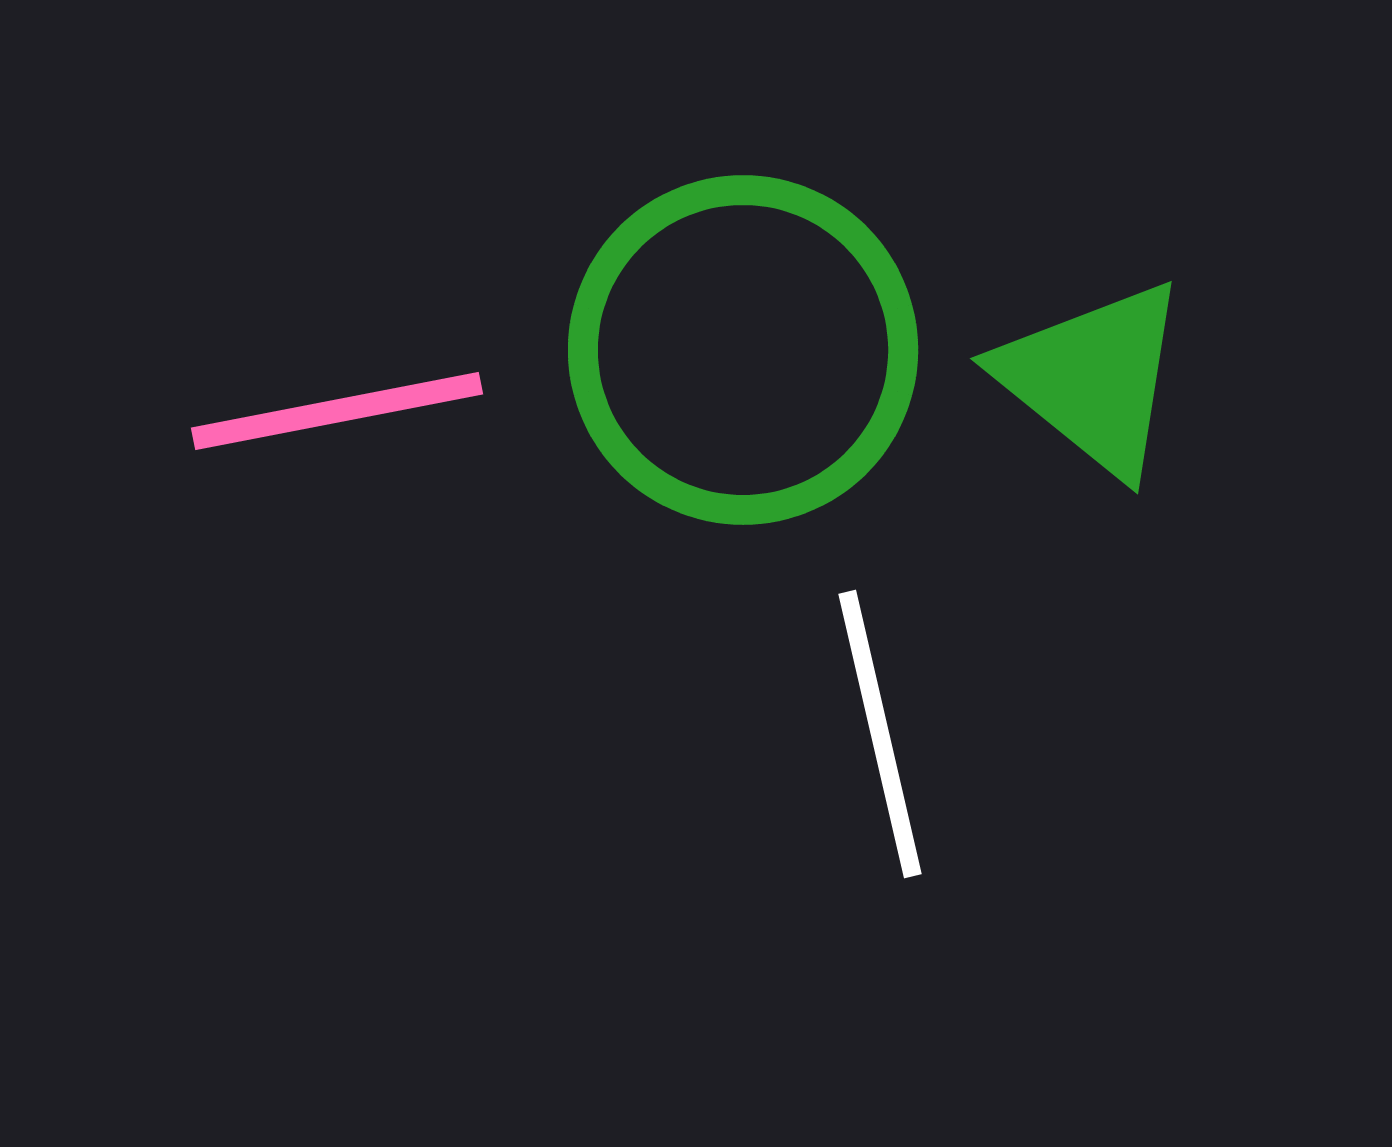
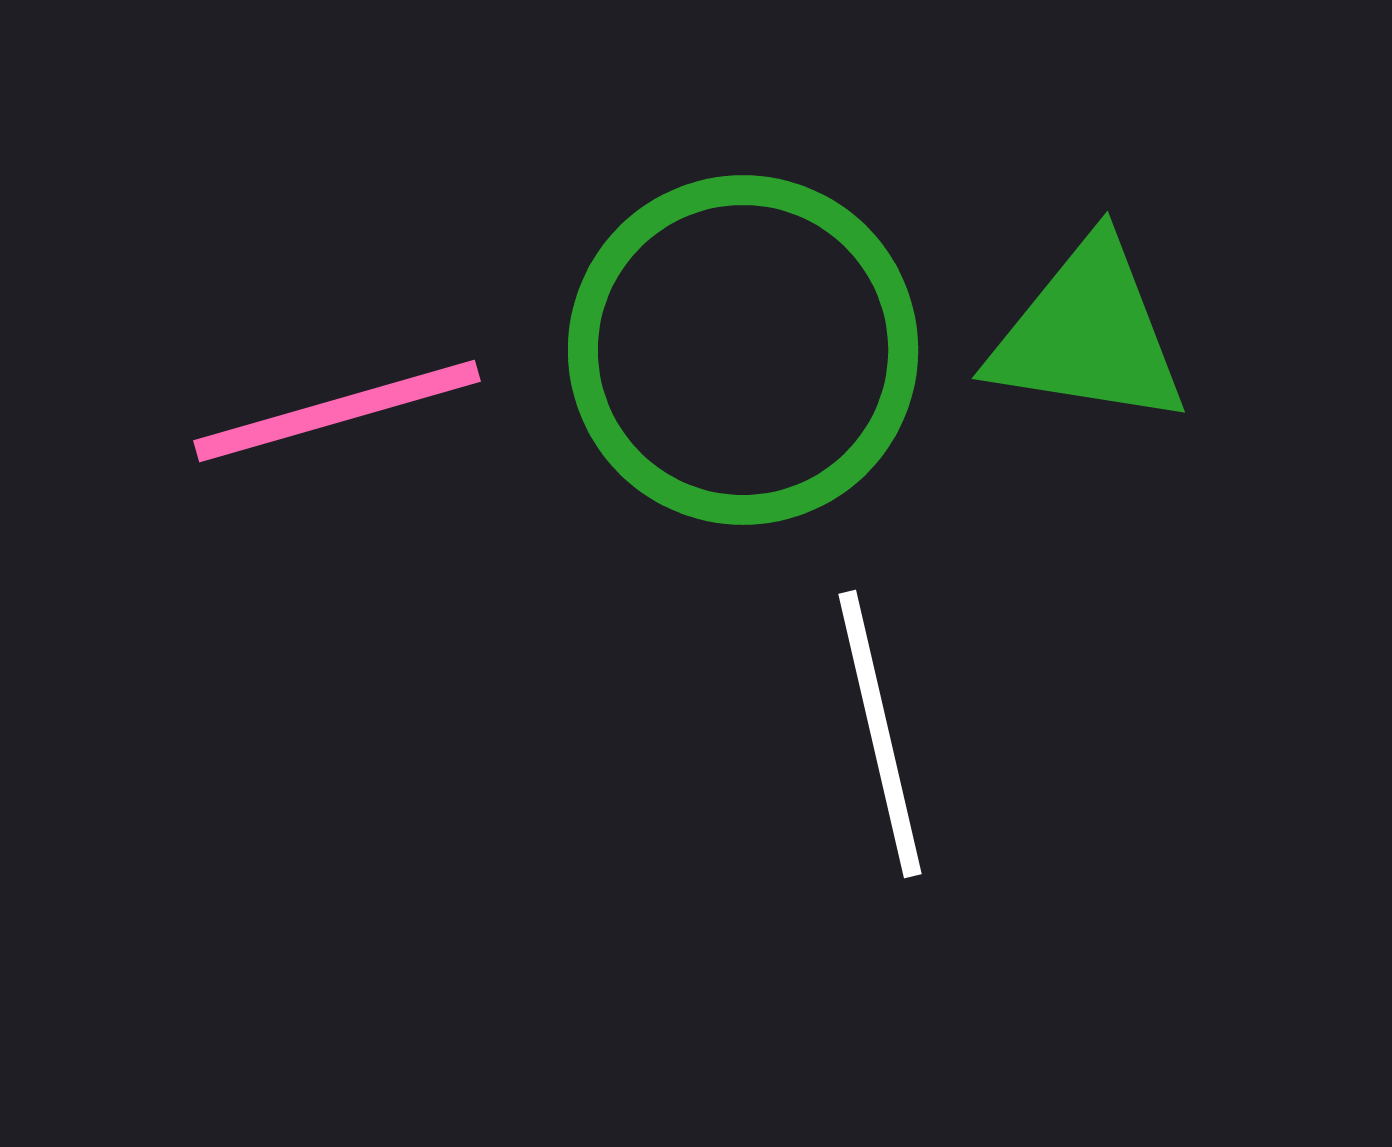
green triangle: moved 5 px left, 44 px up; rotated 30 degrees counterclockwise
pink line: rotated 5 degrees counterclockwise
